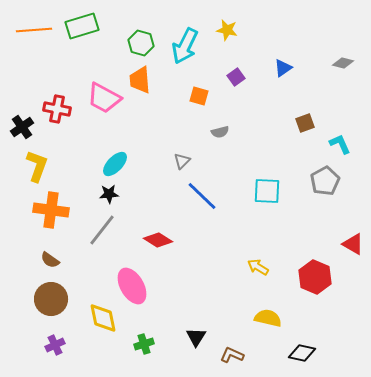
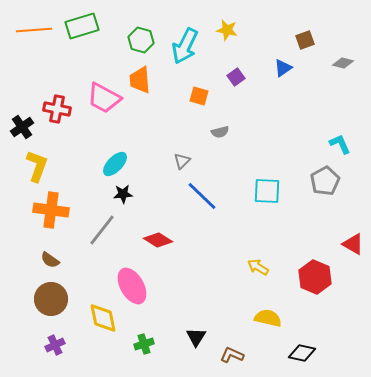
green hexagon: moved 3 px up
brown square: moved 83 px up
black star: moved 14 px right
